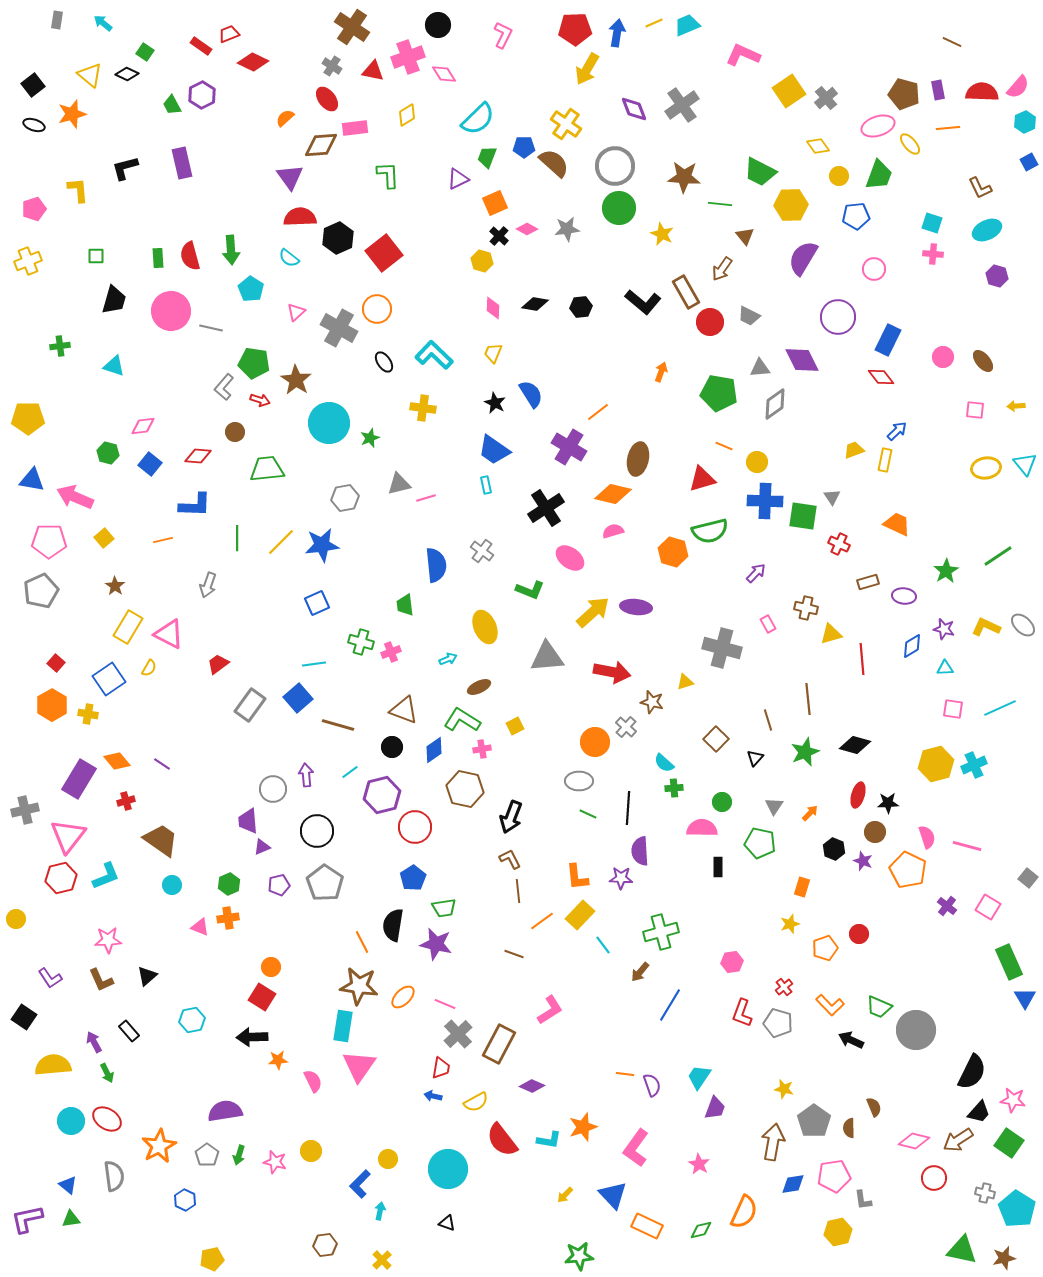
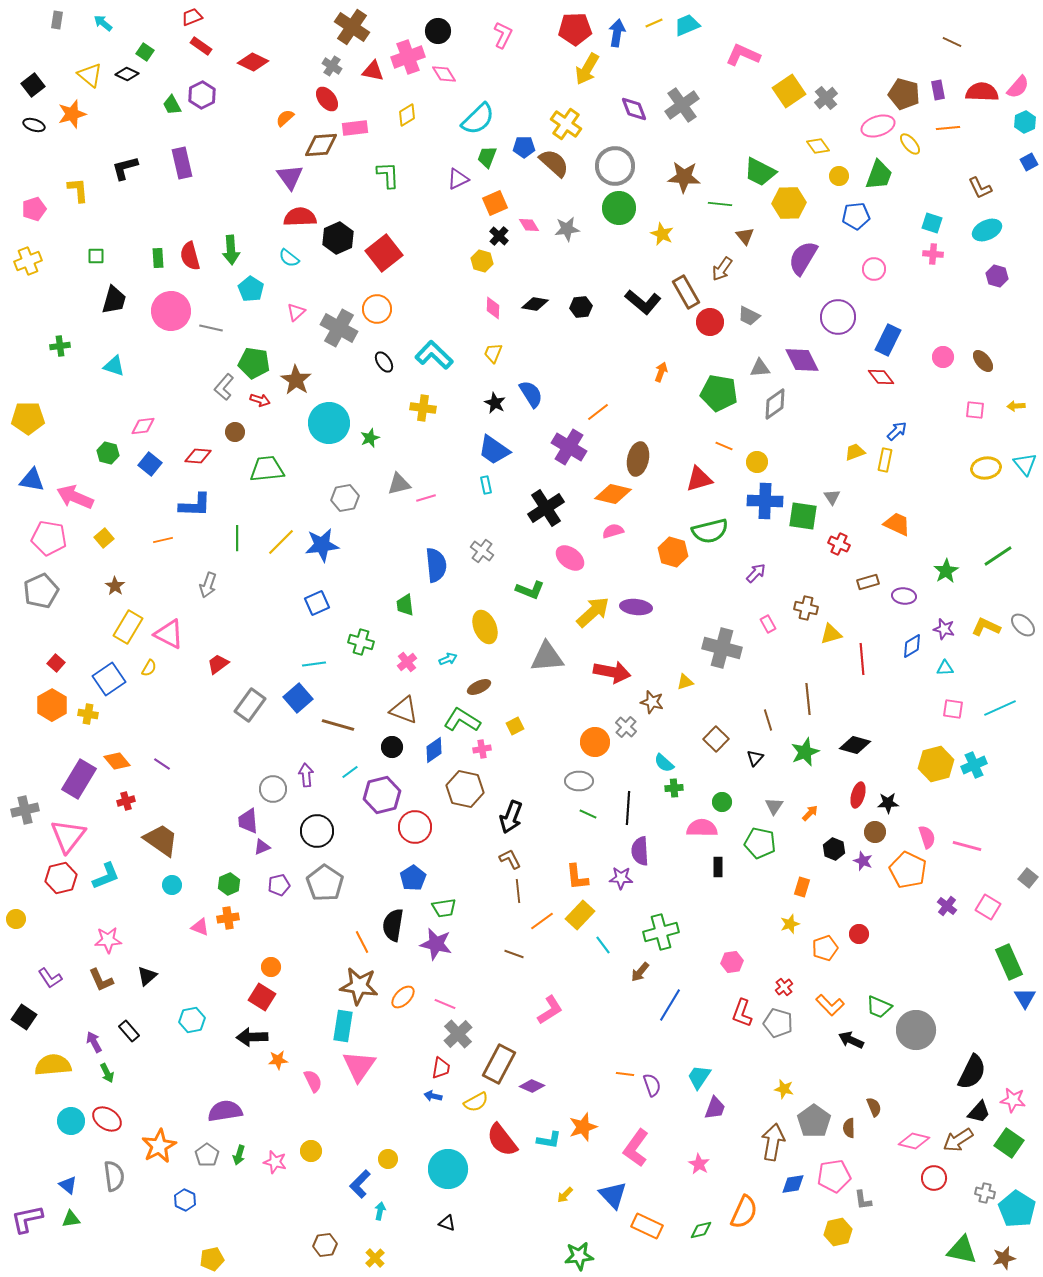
black circle at (438, 25): moved 6 px down
red trapezoid at (229, 34): moved 37 px left, 17 px up
yellow hexagon at (791, 205): moved 2 px left, 2 px up
pink diamond at (527, 229): moved 2 px right, 4 px up; rotated 30 degrees clockwise
yellow trapezoid at (854, 450): moved 1 px right, 2 px down
red triangle at (702, 479): moved 3 px left
pink pentagon at (49, 541): moved 3 px up; rotated 8 degrees clockwise
pink cross at (391, 652): moved 16 px right, 10 px down; rotated 18 degrees counterclockwise
brown rectangle at (499, 1044): moved 20 px down
yellow cross at (382, 1260): moved 7 px left, 2 px up
